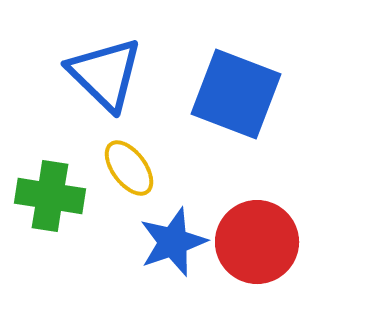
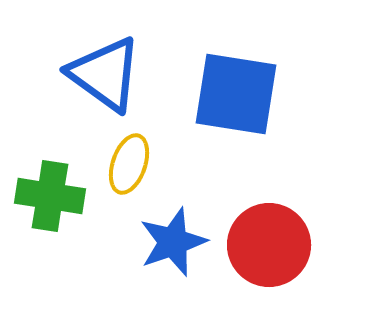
blue triangle: rotated 8 degrees counterclockwise
blue square: rotated 12 degrees counterclockwise
yellow ellipse: moved 4 px up; rotated 56 degrees clockwise
red circle: moved 12 px right, 3 px down
